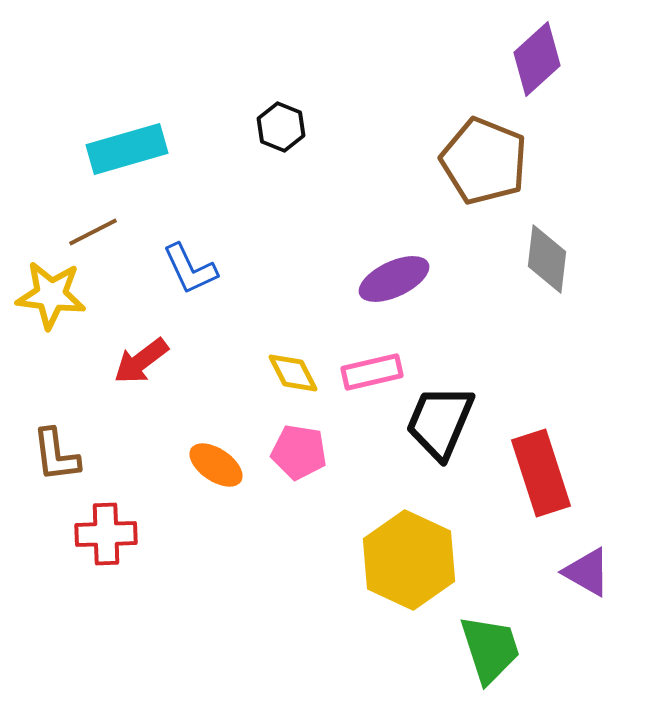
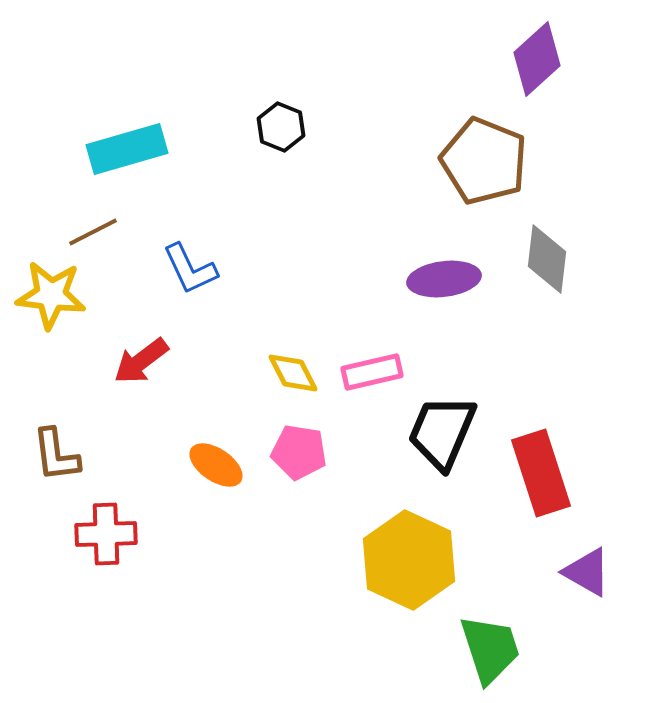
purple ellipse: moved 50 px right; rotated 18 degrees clockwise
black trapezoid: moved 2 px right, 10 px down
